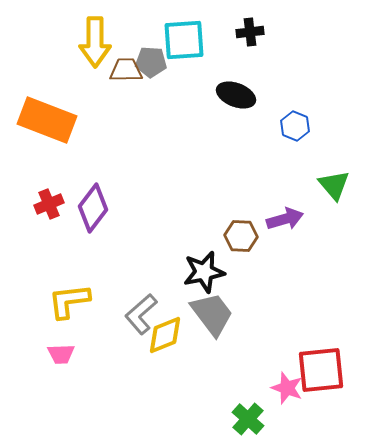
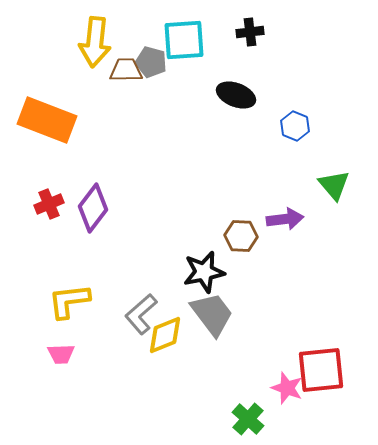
yellow arrow: rotated 6 degrees clockwise
gray pentagon: rotated 12 degrees clockwise
purple arrow: rotated 9 degrees clockwise
